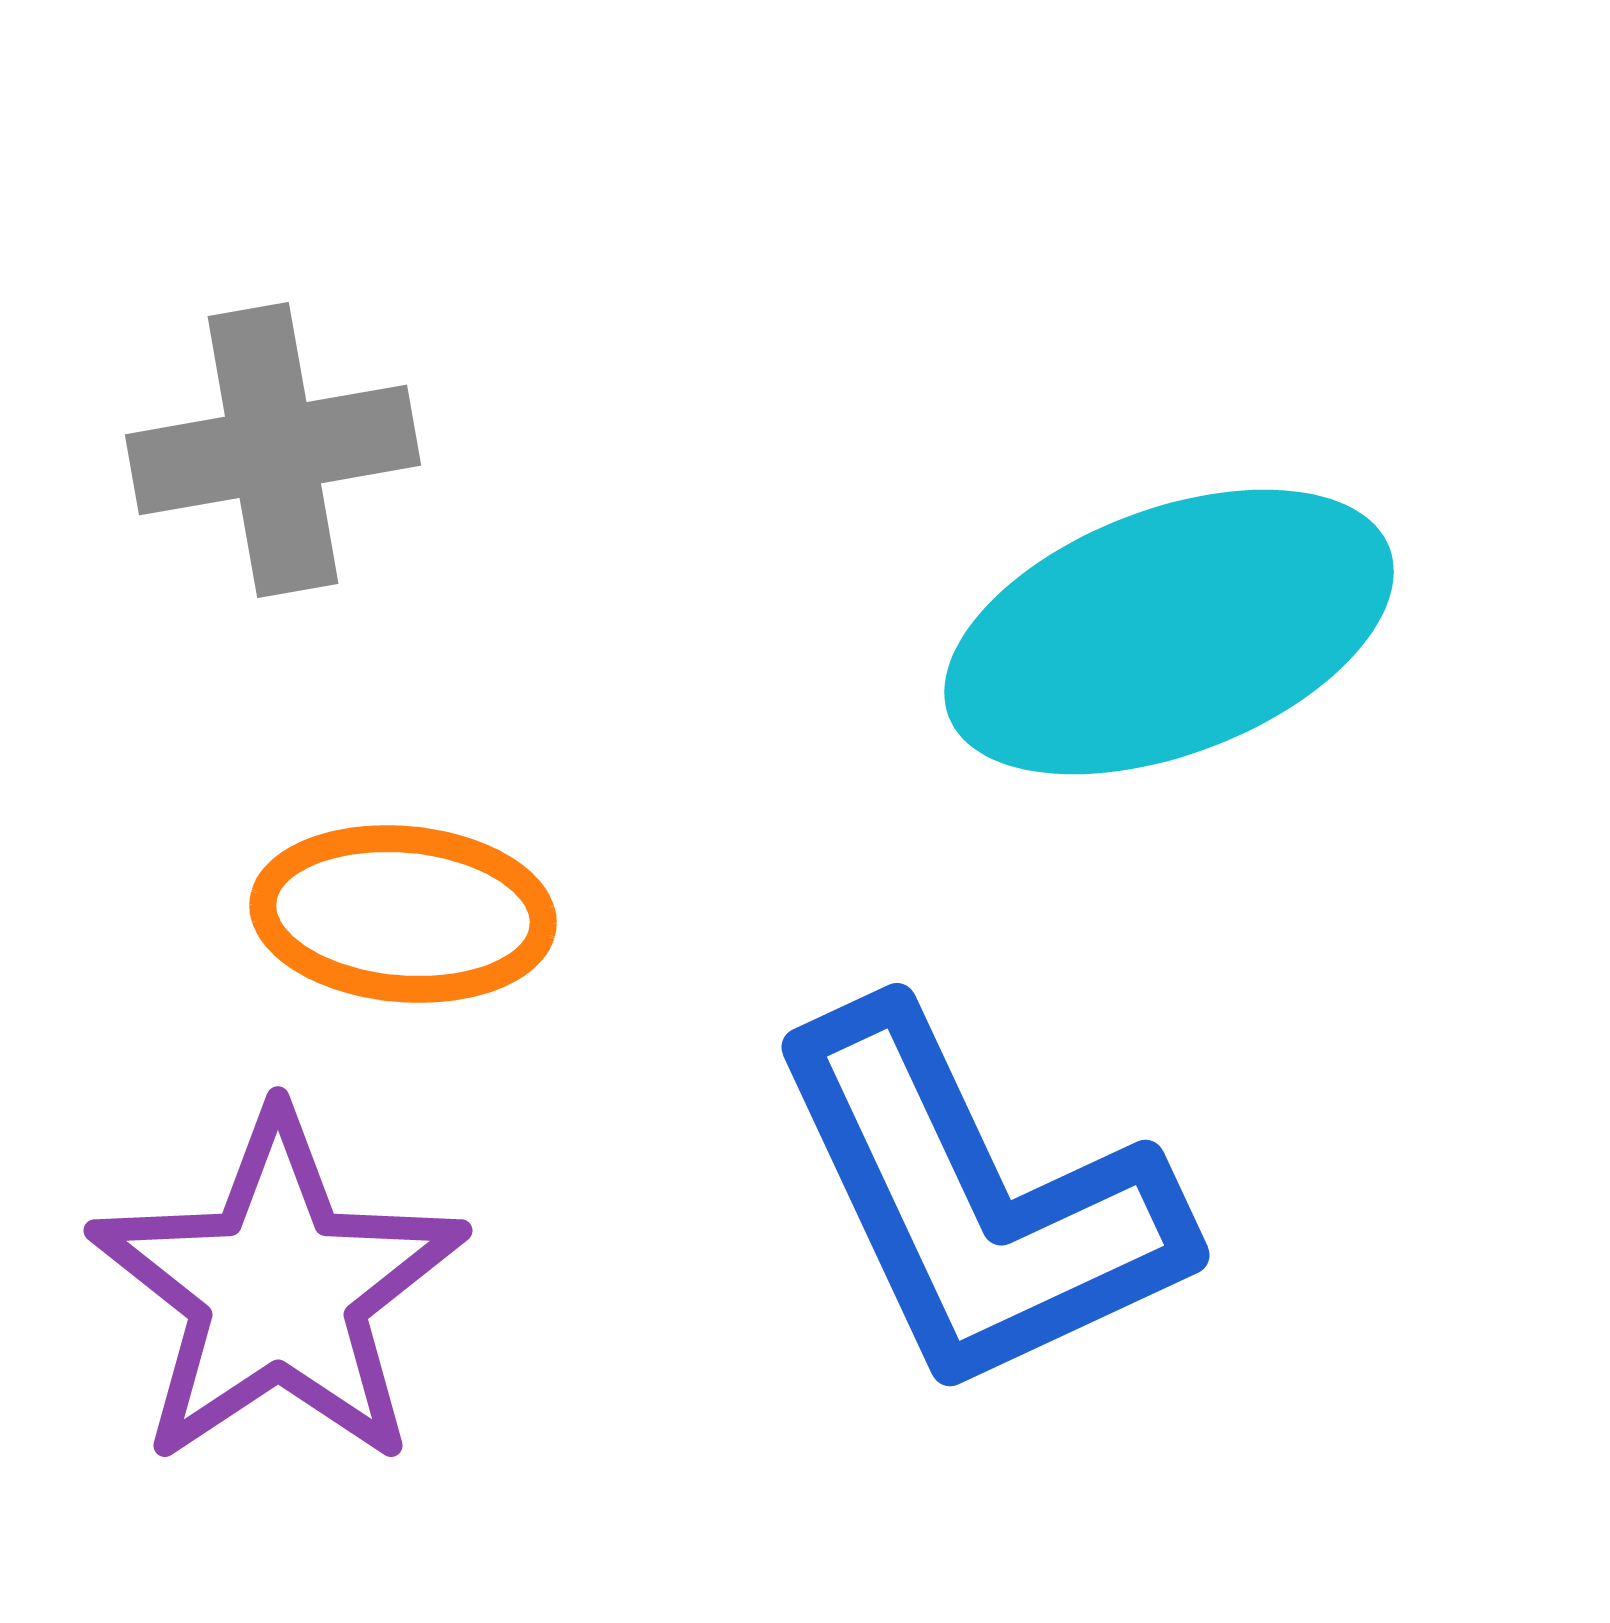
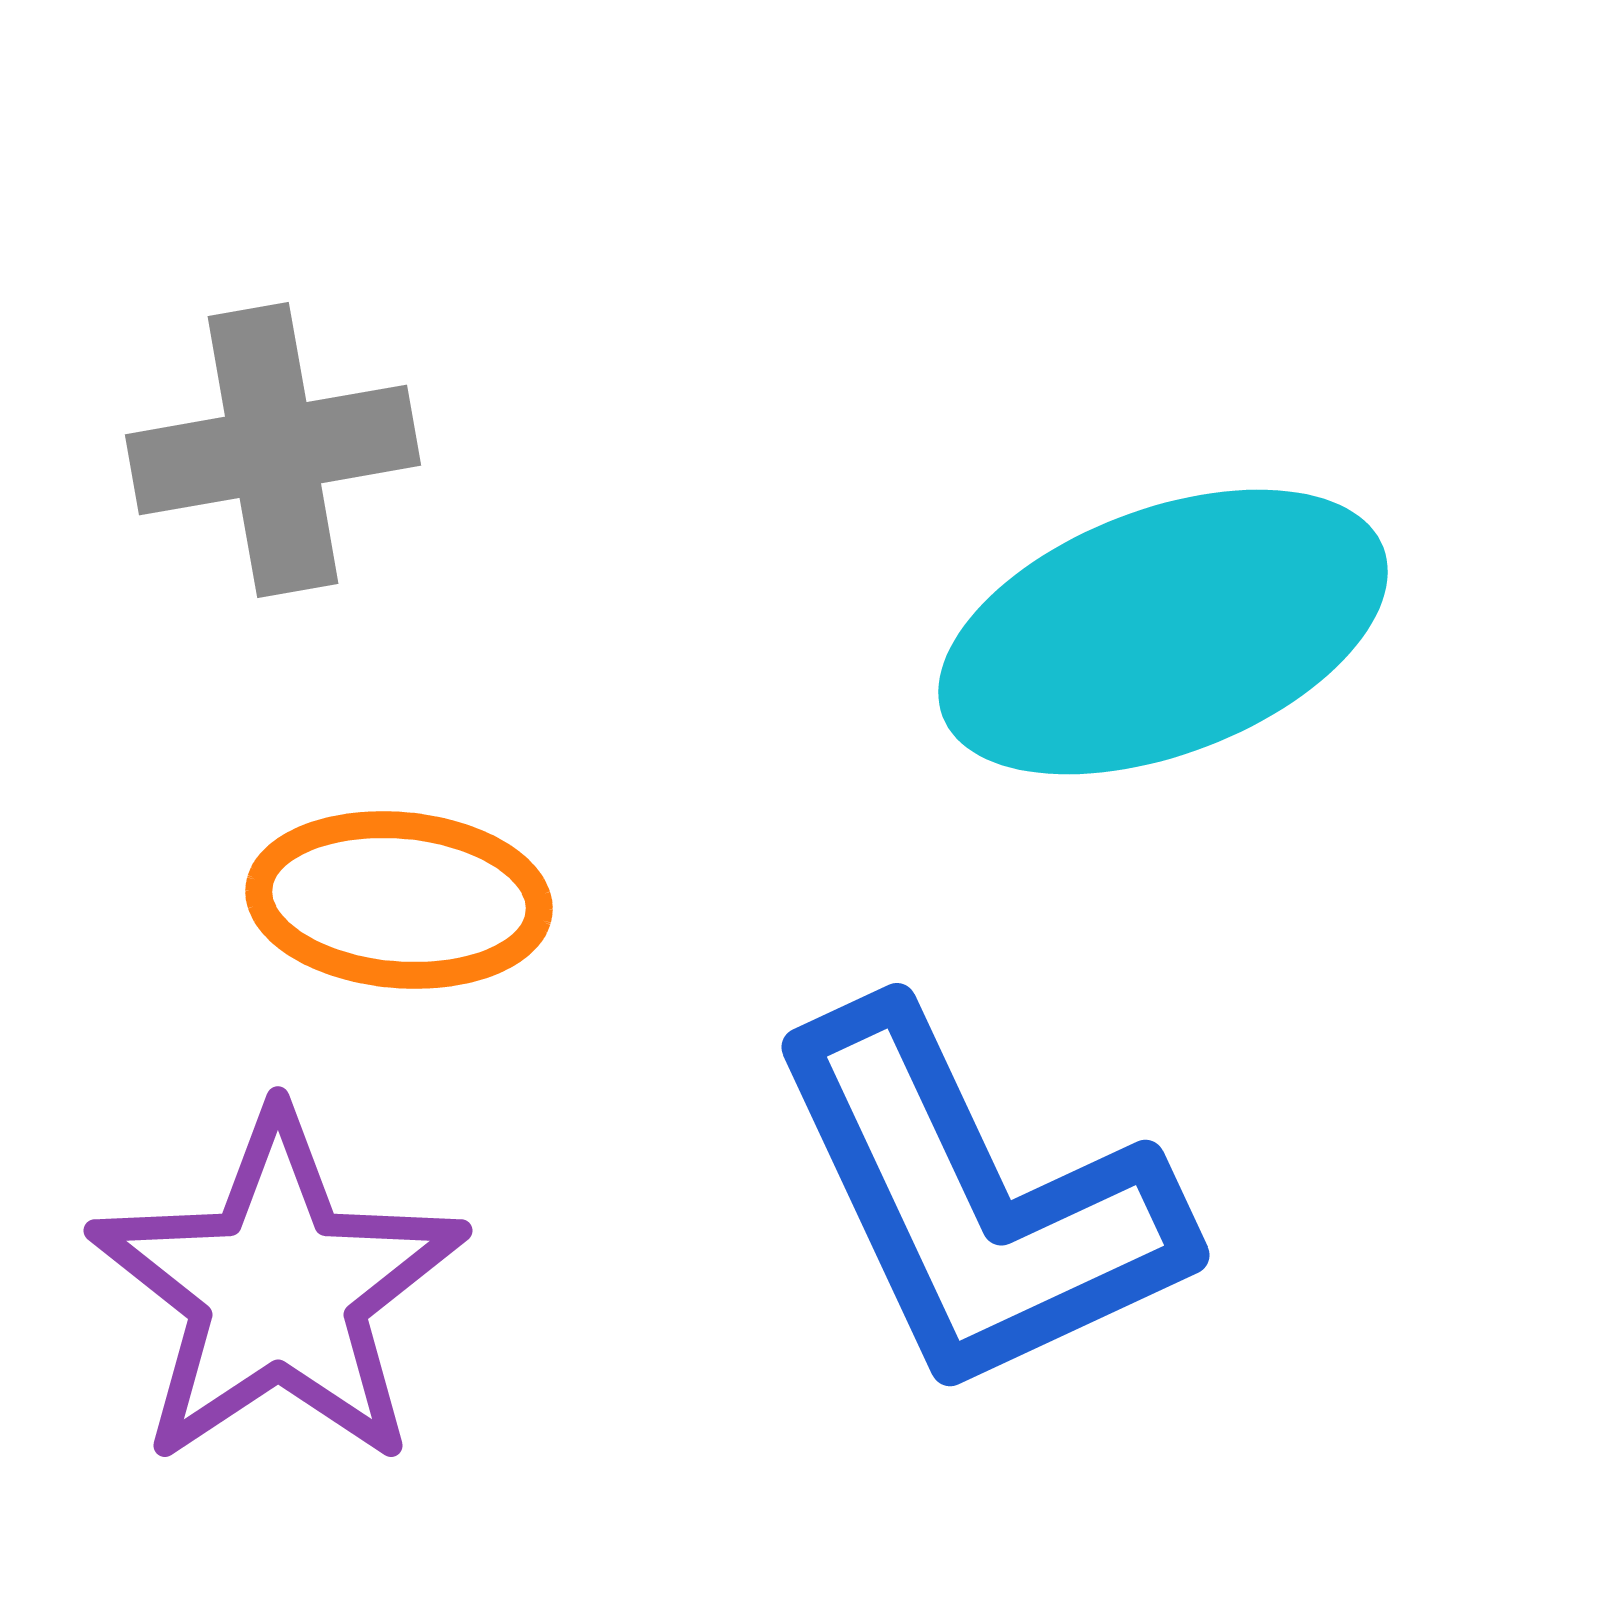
cyan ellipse: moved 6 px left
orange ellipse: moved 4 px left, 14 px up
